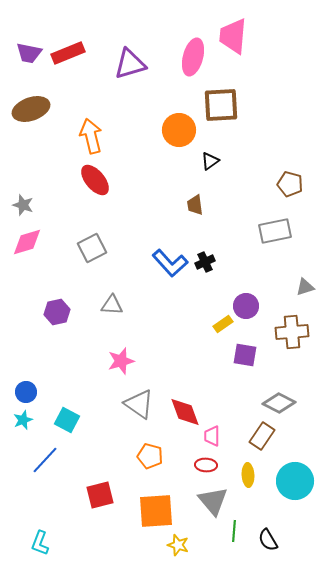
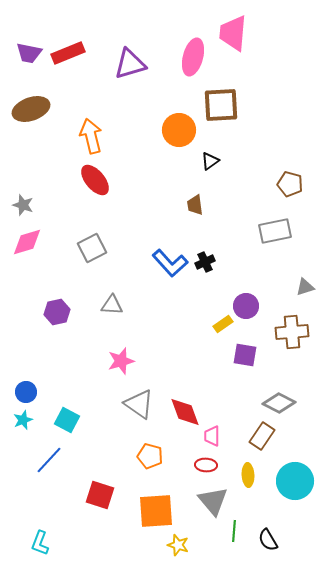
pink trapezoid at (233, 36): moved 3 px up
blue line at (45, 460): moved 4 px right
red square at (100, 495): rotated 32 degrees clockwise
